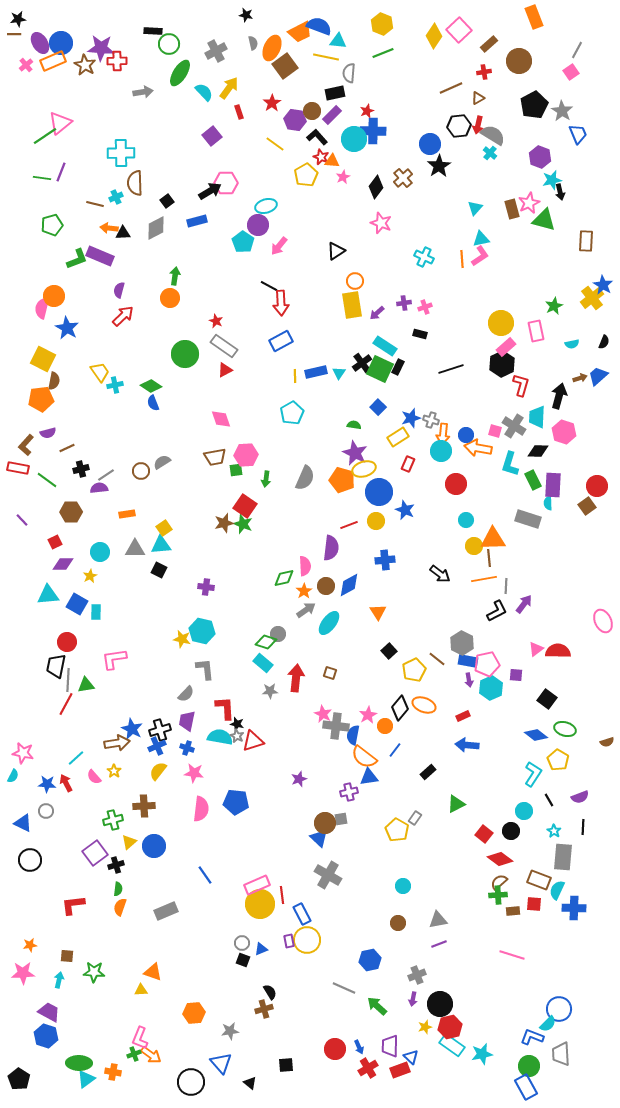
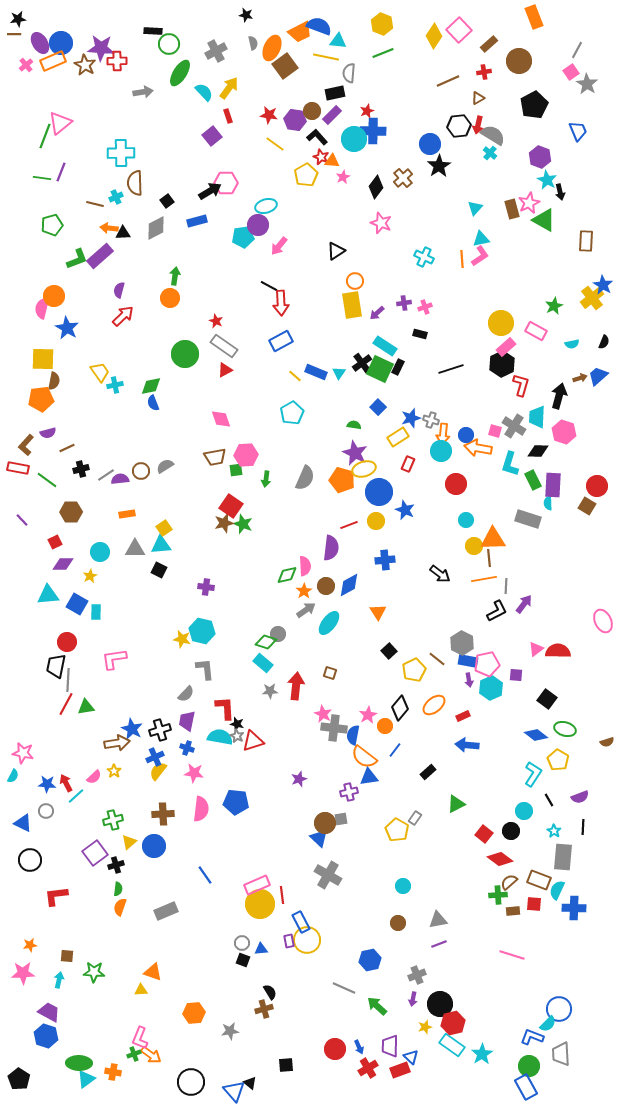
brown line at (451, 88): moved 3 px left, 7 px up
red star at (272, 103): moved 3 px left, 12 px down; rotated 30 degrees counterclockwise
gray star at (562, 111): moved 25 px right, 27 px up
red rectangle at (239, 112): moved 11 px left, 4 px down
blue trapezoid at (578, 134): moved 3 px up
green line at (45, 136): rotated 35 degrees counterclockwise
cyan star at (552, 180): moved 5 px left; rotated 30 degrees counterclockwise
green triangle at (544, 220): rotated 15 degrees clockwise
cyan pentagon at (243, 242): moved 5 px up; rotated 30 degrees clockwise
purple rectangle at (100, 256): rotated 64 degrees counterclockwise
pink rectangle at (536, 331): rotated 50 degrees counterclockwise
yellow square at (43, 359): rotated 25 degrees counterclockwise
blue rectangle at (316, 372): rotated 35 degrees clockwise
yellow line at (295, 376): rotated 48 degrees counterclockwise
green diamond at (151, 386): rotated 45 degrees counterclockwise
gray semicircle at (162, 462): moved 3 px right, 4 px down
purple semicircle at (99, 488): moved 21 px right, 9 px up
red square at (245, 506): moved 14 px left
brown square at (587, 506): rotated 24 degrees counterclockwise
green diamond at (284, 578): moved 3 px right, 3 px up
red arrow at (296, 678): moved 8 px down
green triangle at (86, 685): moved 22 px down
orange ellipse at (424, 705): moved 10 px right; rotated 60 degrees counterclockwise
gray cross at (336, 726): moved 2 px left, 2 px down
blue cross at (157, 746): moved 2 px left, 11 px down
cyan line at (76, 758): moved 38 px down
pink semicircle at (94, 777): rotated 91 degrees counterclockwise
brown cross at (144, 806): moved 19 px right, 8 px down
brown semicircle at (499, 882): moved 10 px right
red L-shape at (73, 905): moved 17 px left, 9 px up
blue rectangle at (302, 914): moved 1 px left, 8 px down
blue triangle at (261, 949): rotated 16 degrees clockwise
red hexagon at (450, 1027): moved 3 px right, 4 px up
cyan star at (482, 1054): rotated 20 degrees counterclockwise
blue triangle at (221, 1063): moved 13 px right, 28 px down
